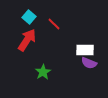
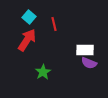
red line: rotated 32 degrees clockwise
